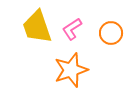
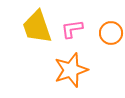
pink L-shape: rotated 25 degrees clockwise
